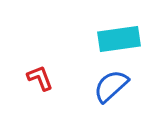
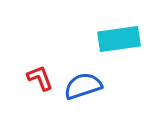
blue semicircle: moved 28 px left; rotated 24 degrees clockwise
